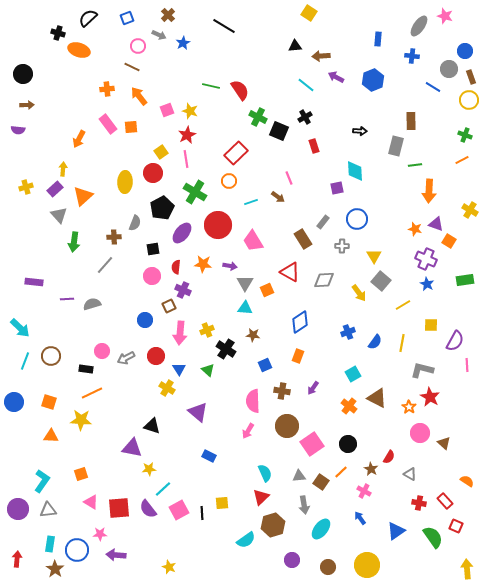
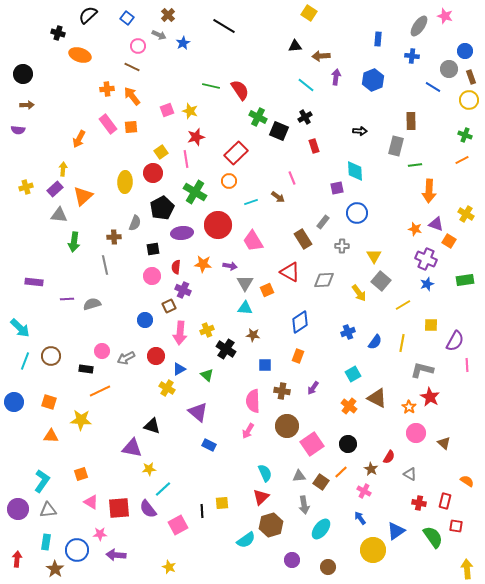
black semicircle at (88, 18): moved 3 px up
blue square at (127, 18): rotated 32 degrees counterclockwise
orange ellipse at (79, 50): moved 1 px right, 5 px down
purple arrow at (336, 77): rotated 70 degrees clockwise
orange arrow at (139, 96): moved 7 px left
red star at (187, 135): moved 9 px right, 2 px down; rotated 12 degrees clockwise
pink line at (289, 178): moved 3 px right
yellow cross at (470, 210): moved 4 px left, 4 px down
gray triangle at (59, 215): rotated 42 degrees counterclockwise
blue circle at (357, 219): moved 6 px up
purple ellipse at (182, 233): rotated 45 degrees clockwise
gray line at (105, 265): rotated 54 degrees counterclockwise
blue star at (427, 284): rotated 24 degrees clockwise
blue square at (265, 365): rotated 24 degrees clockwise
blue triangle at (179, 369): rotated 32 degrees clockwise
green triangle at (208, 370): moved 1 px left, 5 px down
orange line at (92, 393): moved 8 px right, 2 px up
pink circle at (420, 433): moved 4 px left
blue rectangle at (209, 456): moved 11 px up
red rectangle at (445, 501): rotated 56 degrees clockwise
pink square at (179, 510): moved 1 px left, 15 px down
black line at (202, 513): moved 2 px up
brown hexagon at (273, 525): moved 2 px left
red square at (456, 526): rotated 16 degrees counterclockwise
cyan rectangle at (50, 544): moved 4 px left, 2 px up
yellow circle at (367, 565): moved 6 px right, 15 px up
